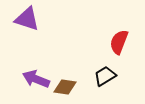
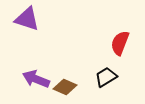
red semicircle: moved 1 px right, 1 px down
black trapezoid: moved 1 px right, 1 px down
brown diamond: rotated 15 degrees clockwise
